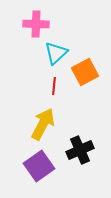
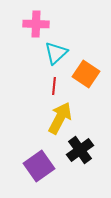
orange square: moved 1 px right, 2 px down; rotated 28 degrees counterclockwise
yellow arrow: moved 17 px right, 6 px up
black cross: rotated 12 degrees counterclockwise
